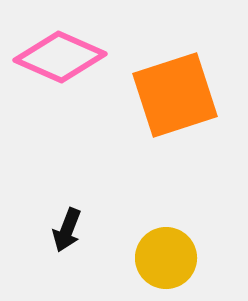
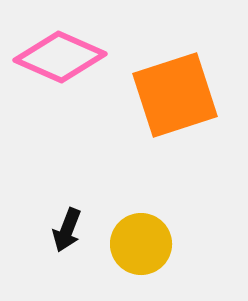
yellow circle: moved 25 px left, 14 px up
